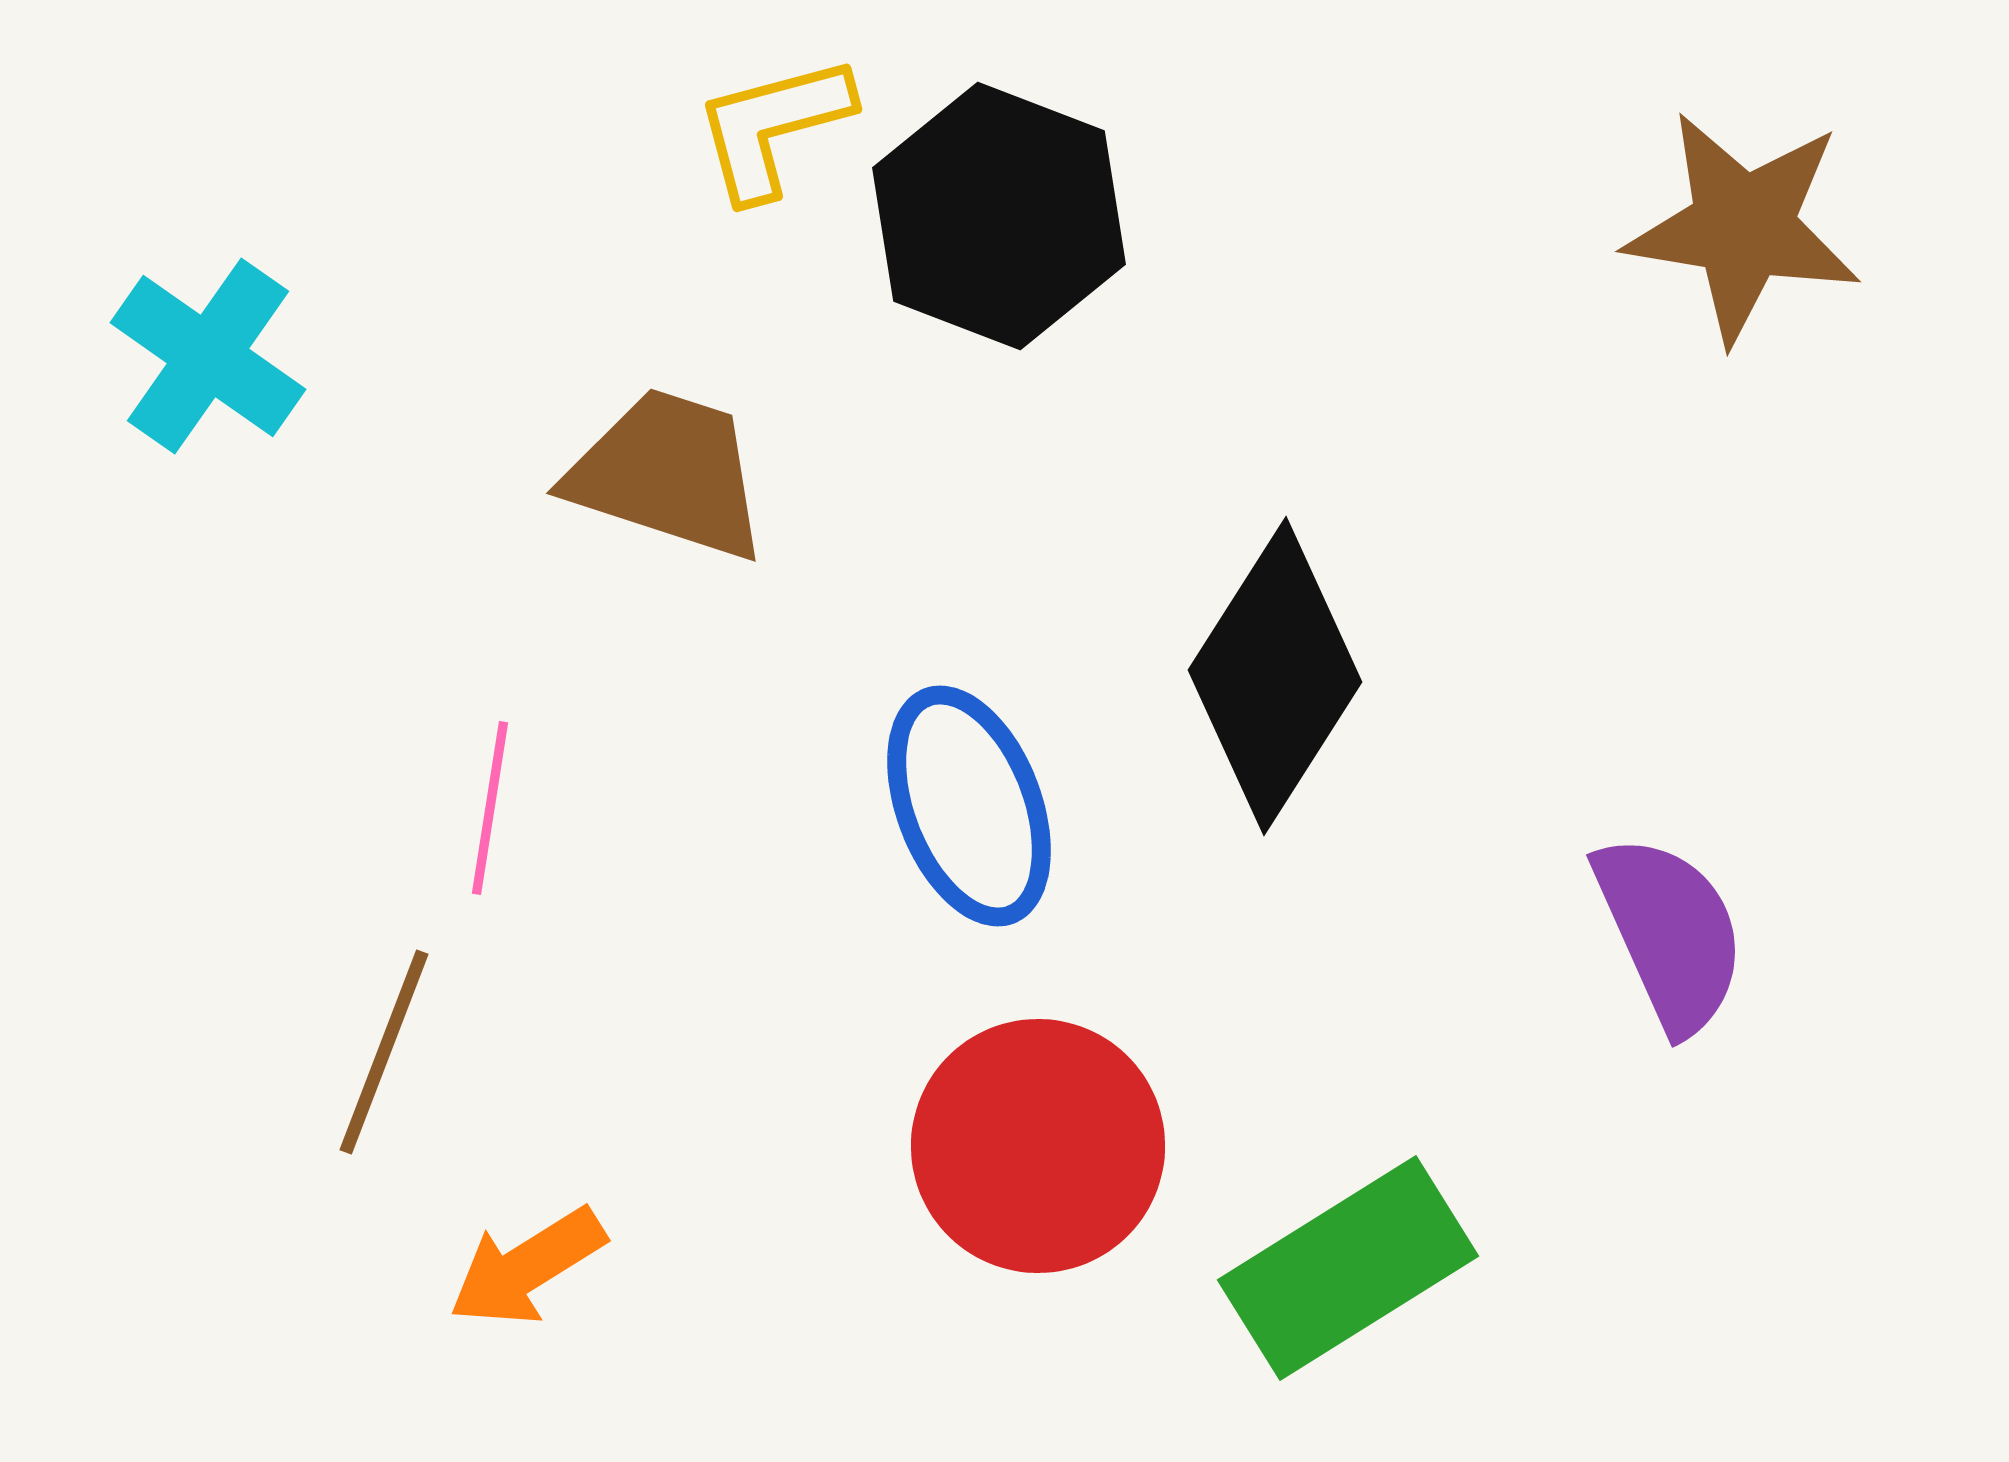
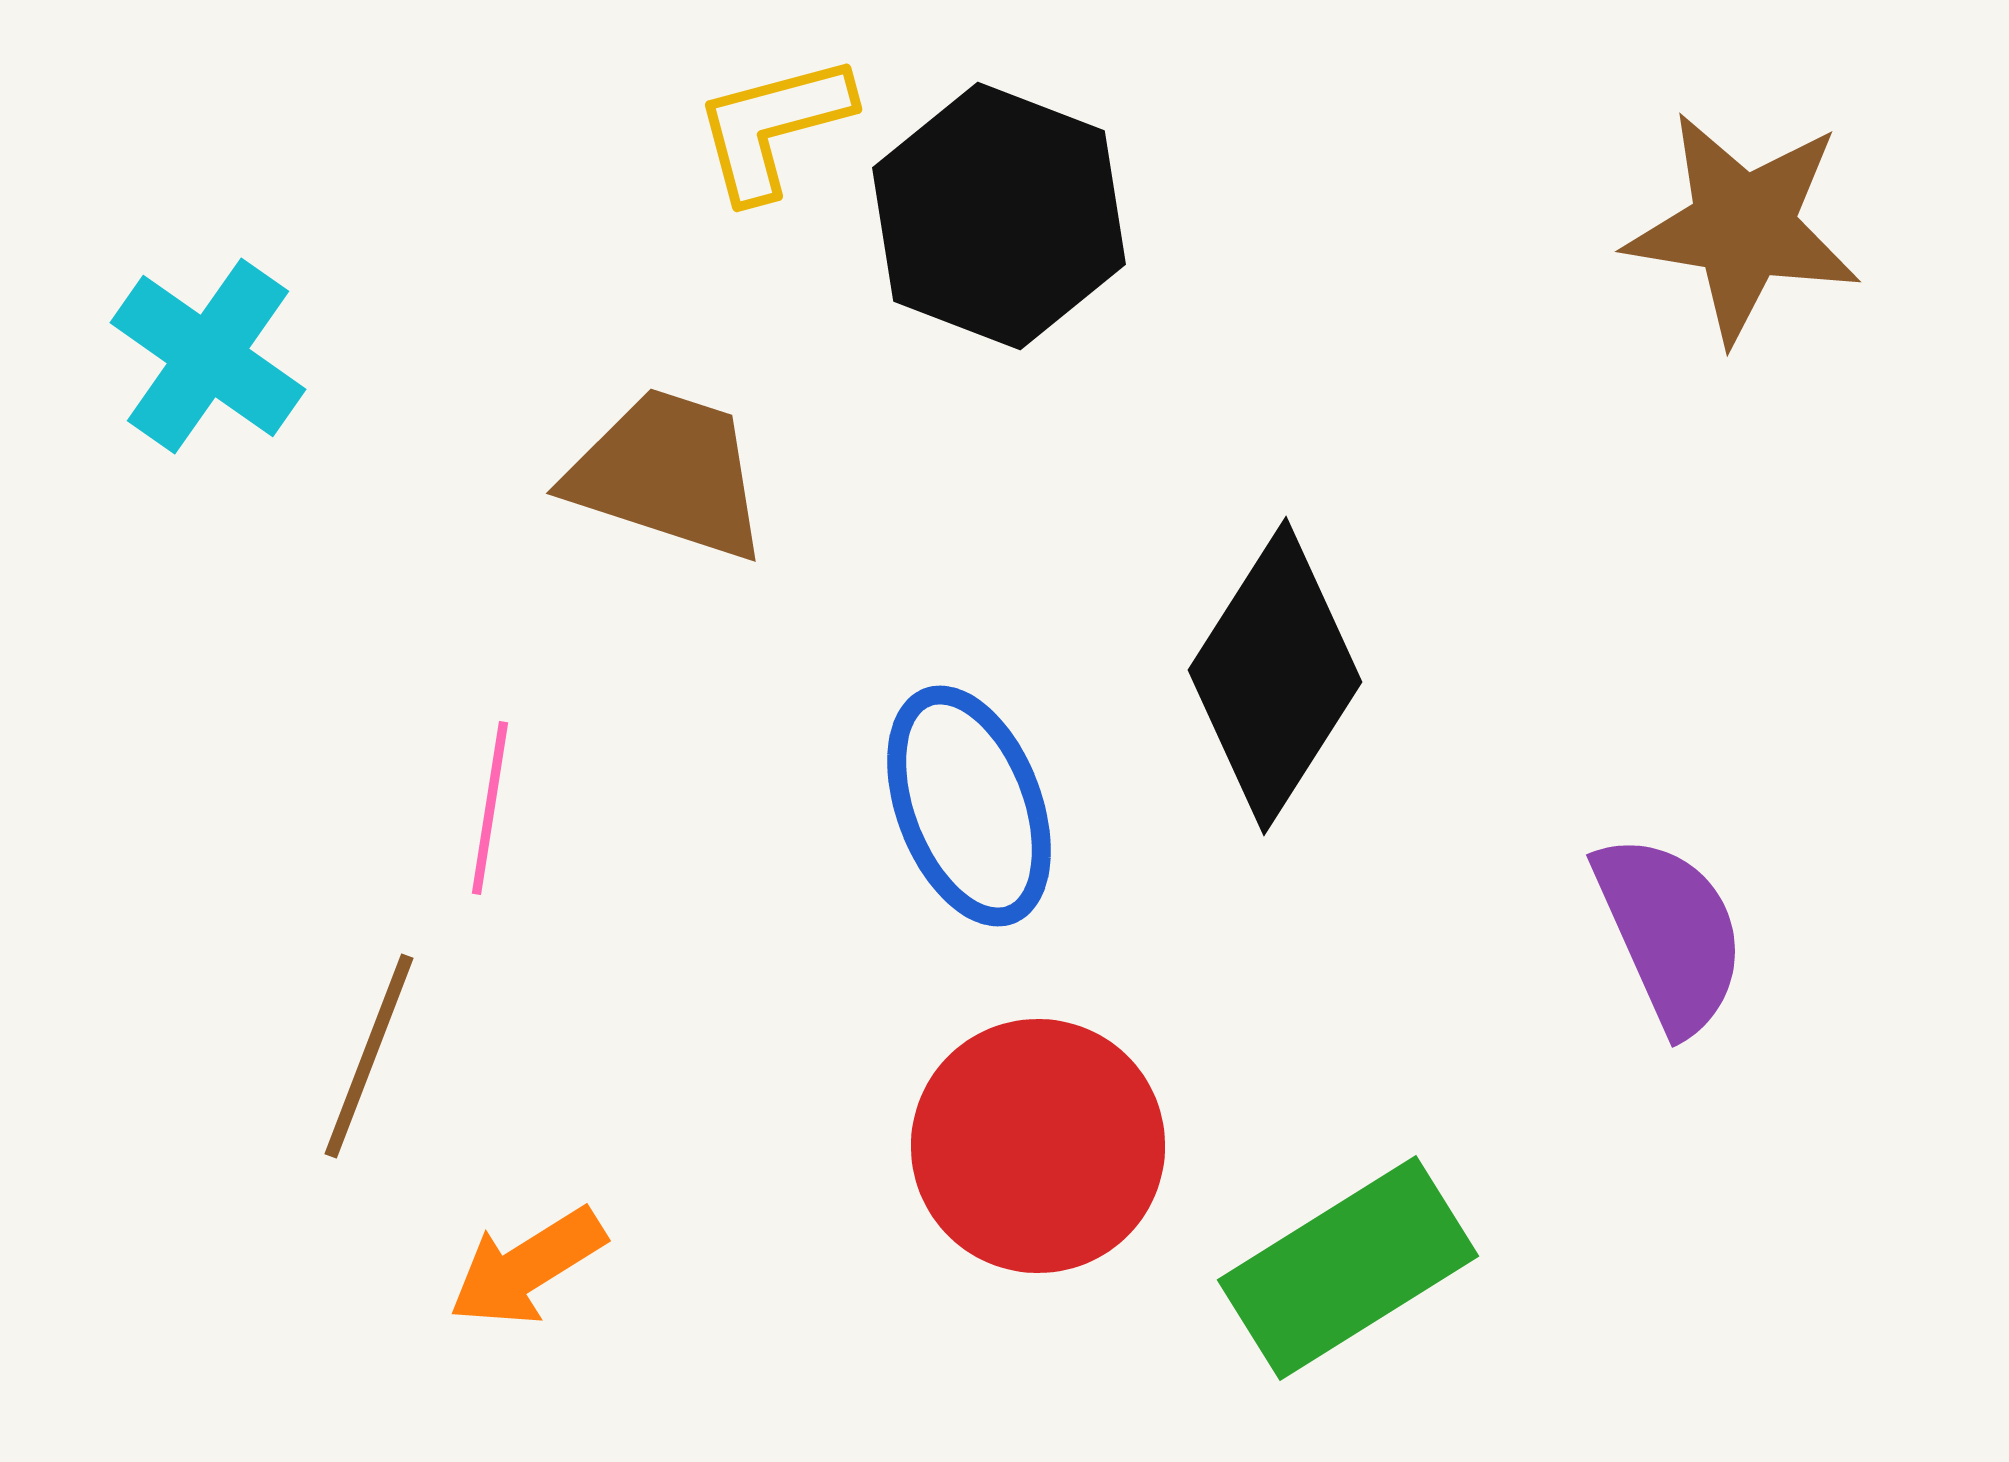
brown line: moved 15 px left, 4 px down
